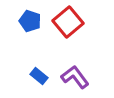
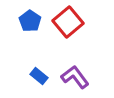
blue pentagon: rotated 15 degrees clockwise
